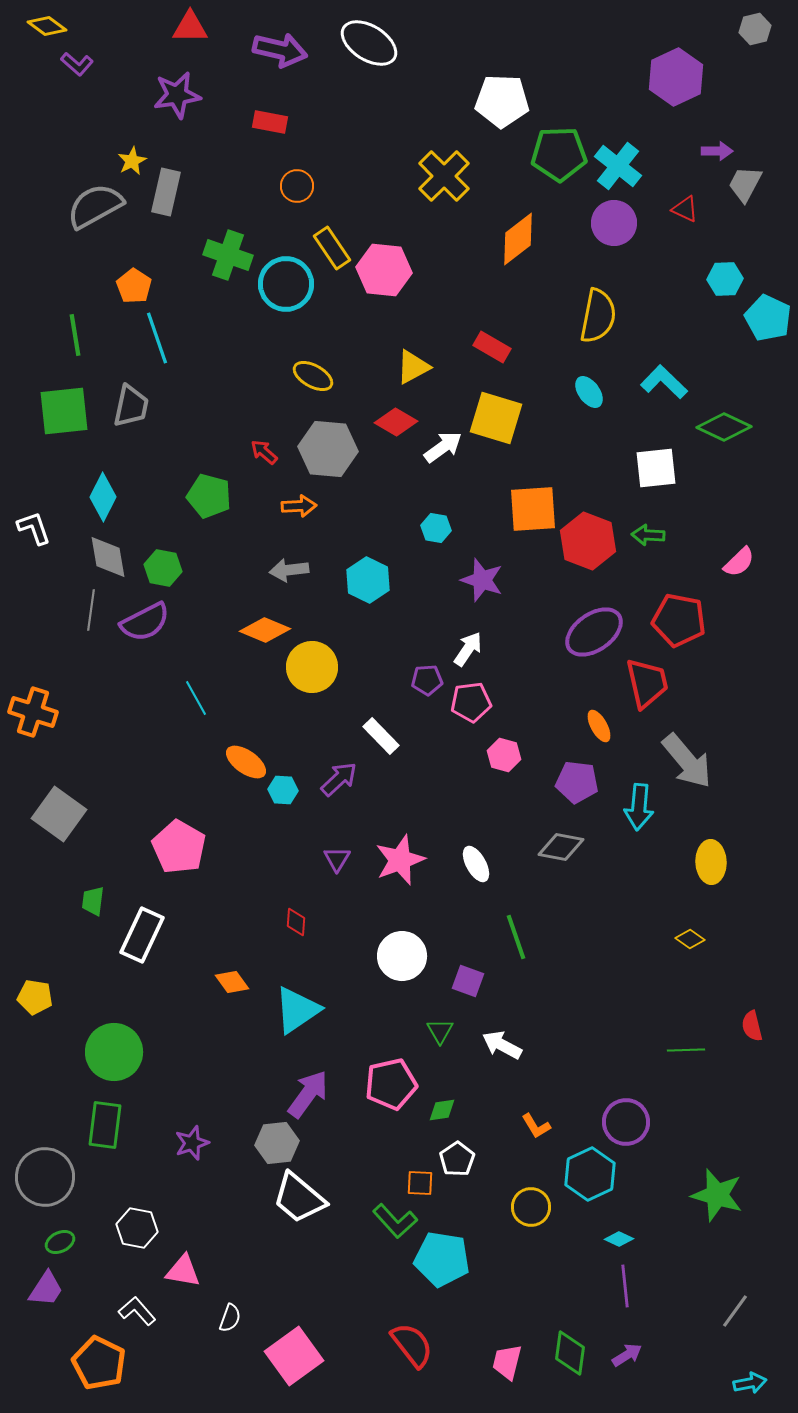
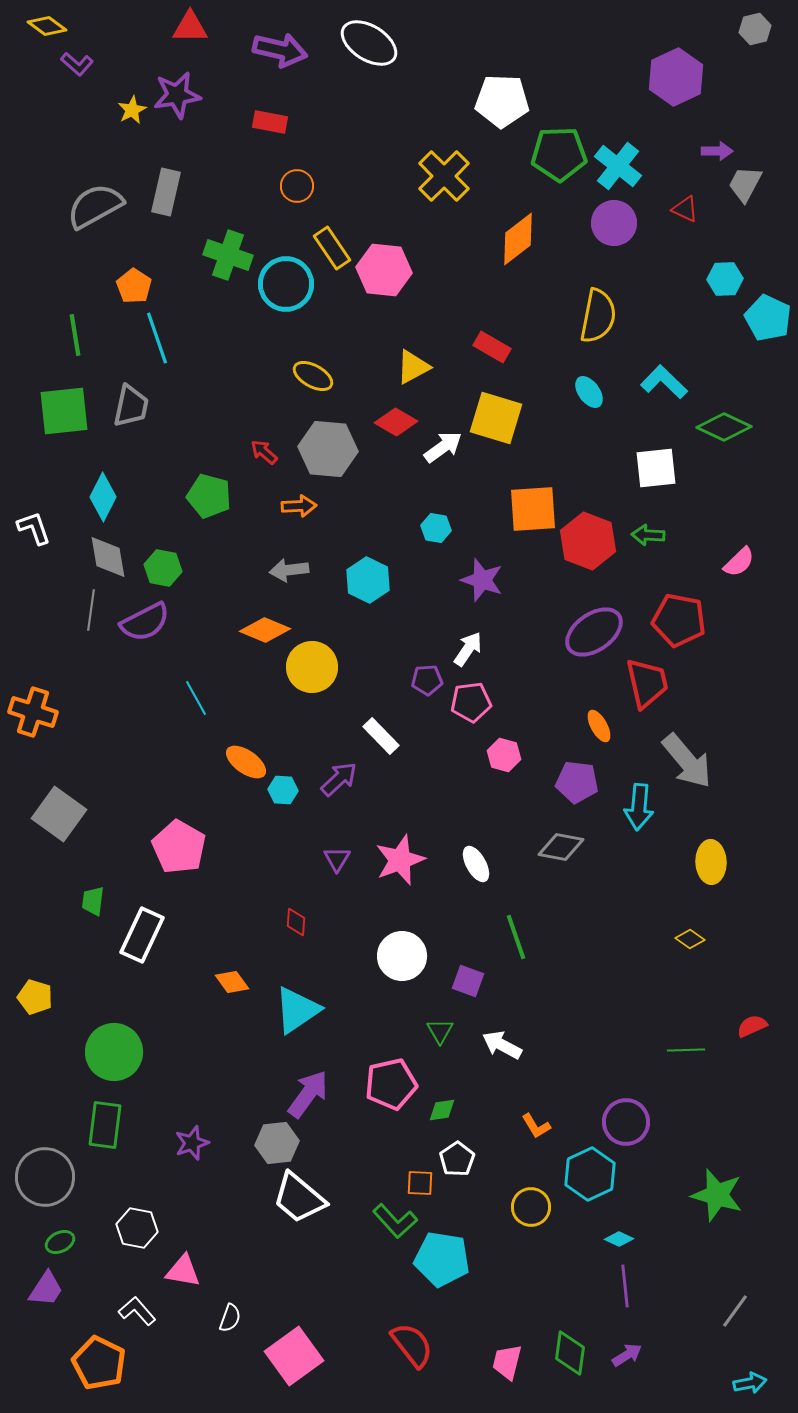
yellow star at (132, 161): moved 51 px up
yellow pentagon at (35, 997): rotated 8 degrees clockwise
red semicircle at (752, 1026): rotated 80 degrees clockwise
